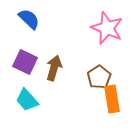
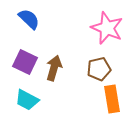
brown pentagon: moved 8 px up; rotated 20 degrees clockwise
cyan trapezoid: rotated 20 degrees counterclockwise
